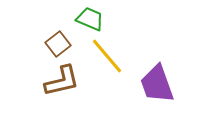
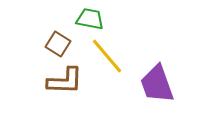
green trapezoid: rotated 12 degrees counterclockwise
brown square: rotated 20 degrees counterclockwise
brown L-shape: moved 3 px right; rotated 15 degrees clockwise
